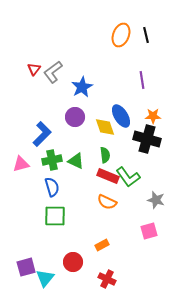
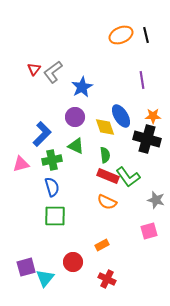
orange ellipse: rotated 45 degrees clockwise
green triangle: moved 15 px up
